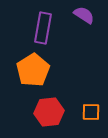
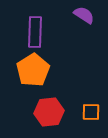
purple rectangle: moved 8 px left, 4 px down; rotated 8 degrees counterclockwise
